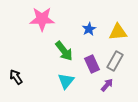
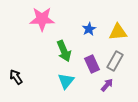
green arrow: rotated 15 degrees clockwise
